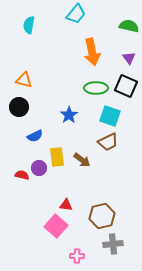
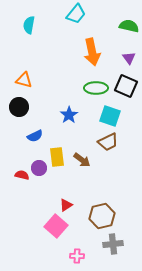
red triangle: rotated 40 degrees counterclockwise
